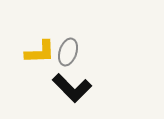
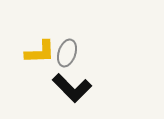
gray ellipse: moved 1 px left, 1 px down
